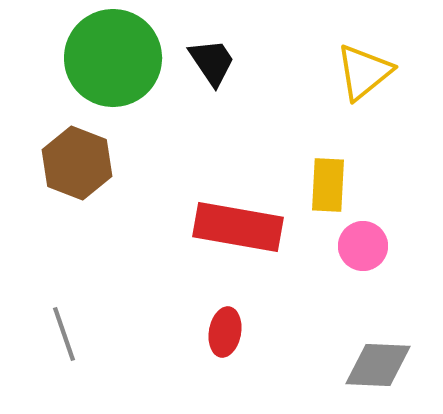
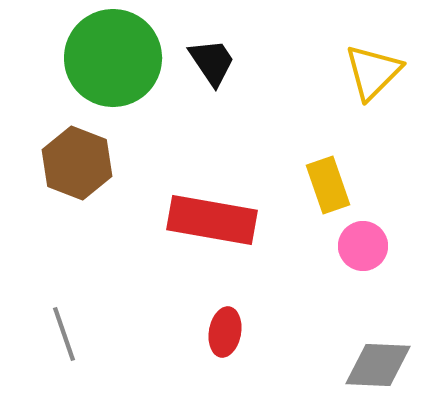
yellow triangle: moved 9 px right; rotated 6 degrees counterclockwise
yellow rectangle: rotated 22 degrees counterclockwise
red rectangle: moved 26 px left, 7 px up
